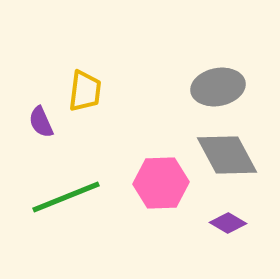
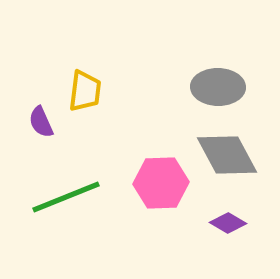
gray ellipse: rotated 12 degrees clockwise
